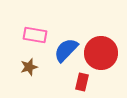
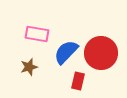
pink rectangle: moved 2 px right, 1 px up
blue semicircle: moved 2 px down
red rectangle: moved 4 px left, 1 px up
